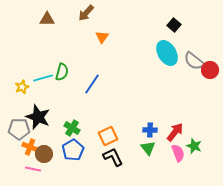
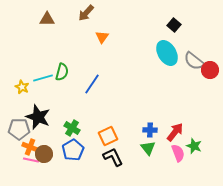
yellow star: rotated 24 degrees counterclockwise
pink line: moved 2 px left, 9 px up
